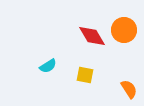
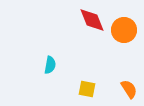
red diamond: moved 16 px up; rotated 8 degrees clockwise
cyan semicircle: moved 2 px right, 1 px up; rotated 48 degrees counterclockwise
yellow square: moved 2 px right, 14 px down
